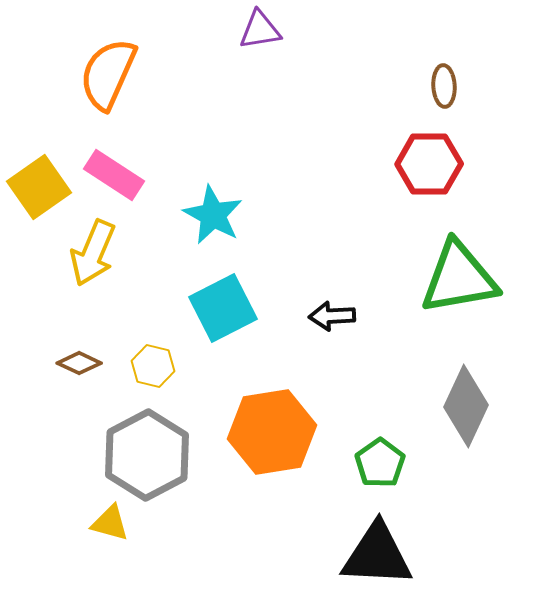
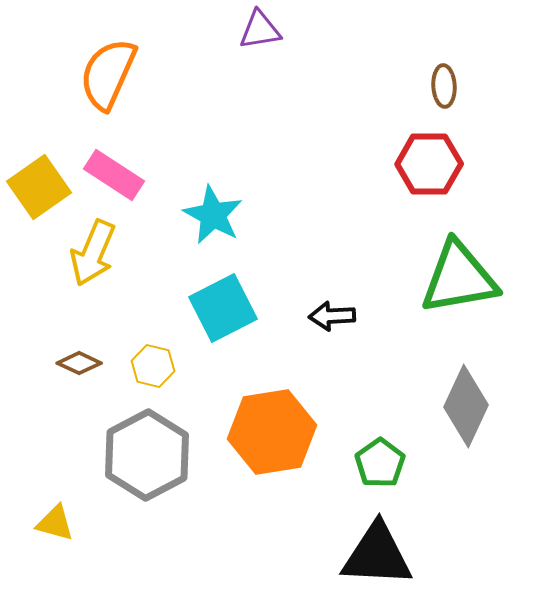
yellow triangle: moved 55 px left
